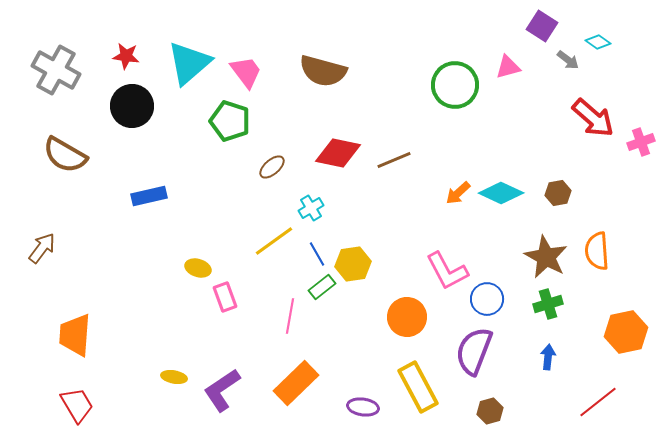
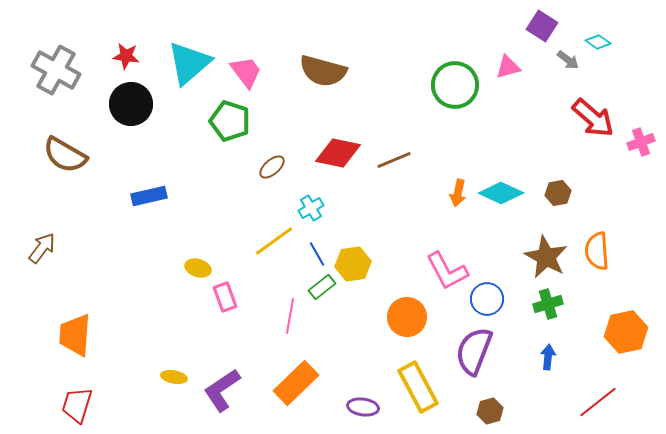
black circle at (132, 106): moved 1 px left, 2 px up
orange arrow at (458, 193): rotated 36 degrees counterclockwise
red trapezoid at (77, 405): rotated 132 degrees counterclockwise
